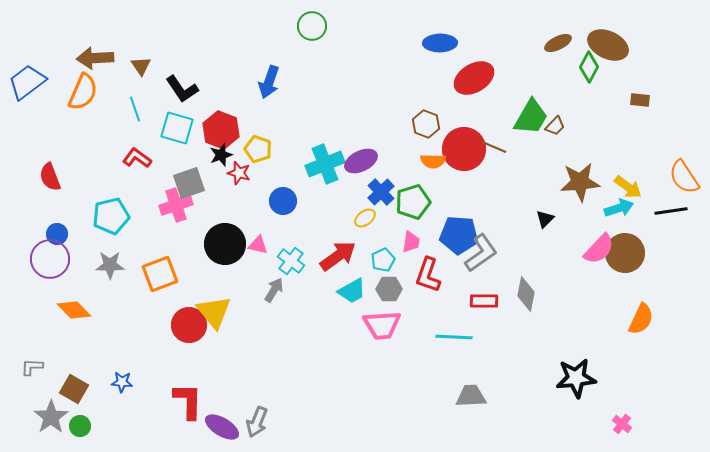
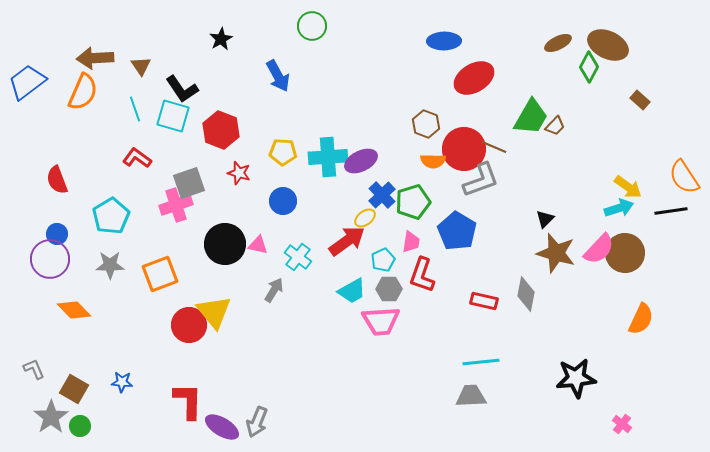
blue ellipse at (440, 43): moved 4 px right, 2 px up
blue arrow at (269, 82): moved 9 px right, 6 px up; rotated 48 degrees counterclockwise
brown rectangle at (640, 100): rotated 36 degrees clockwise
cyan square at (177, 128): moved 4 px left, 12 px up
yellow pentagon at (258, 149): moved 25 px right, 3 px down; rotated 16 degrees counterclockwise
black star at (221, 155): moved 116 px up; rotated 10 degrees counterclockwise
cyan cross at (325, 164): moved 3 px right, 7 px up; rotated 18 degrees clockwise
red semicircle at (50, 177): moved 7 px right, 3 px down
brown star at (580, 182): moved 24 px left, 71 px down; rotated 21 degrees clockwise
blue cross at (381, 192): moved 1 px right, 3 px down
cyan pentagon at (111, 216): rotated 18 degrees counterclockwise
blue pentagon at (459, 235): moved 2 px left, 4 px up; rotated 27 degrees clockwise
gray L-shape at (481, 253): moved 73 px up; rotated 15 degrees clockwise
red arrow at (338, 256): moved 9 px right, 15 px up
cyan cross at (291, 261): moved 7 px right, 4 px up
red L-shape at (428, 275): moved 6 px left
red rectangle at (484, 301): rotated 12 degrees clockwise
pink trapezoid at (382, 325): moved 1 px left, 4 px up
cyan line at (454, 337): moved 27 px right, 25 px down; rotated 9 degrees counterclockwise
gray L-shape at (32, 367): moved 2 px right, 2 px down; rotated 65 degrees clockwise
